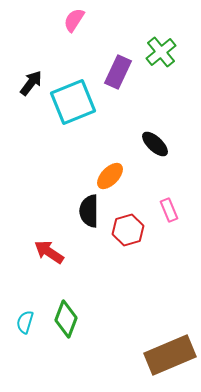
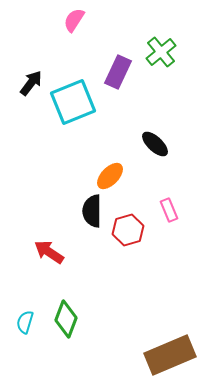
black semicircle: moved 3 px right
